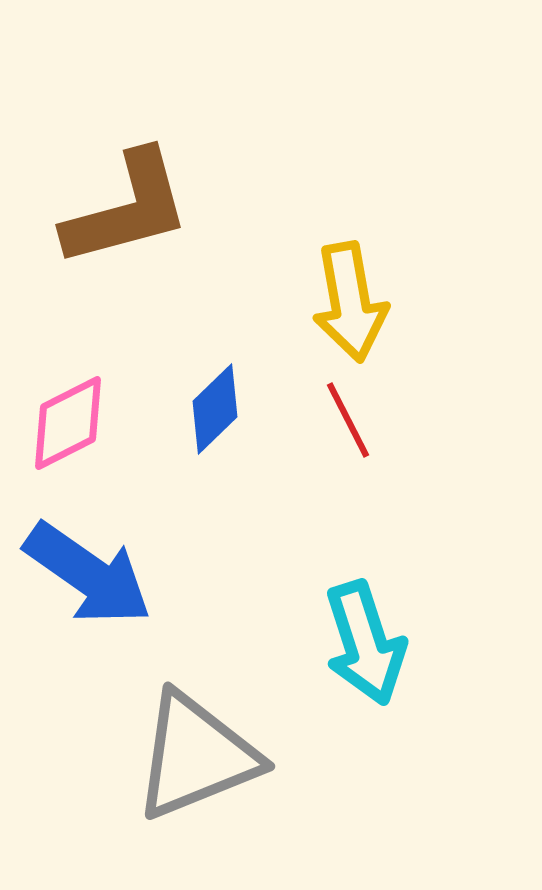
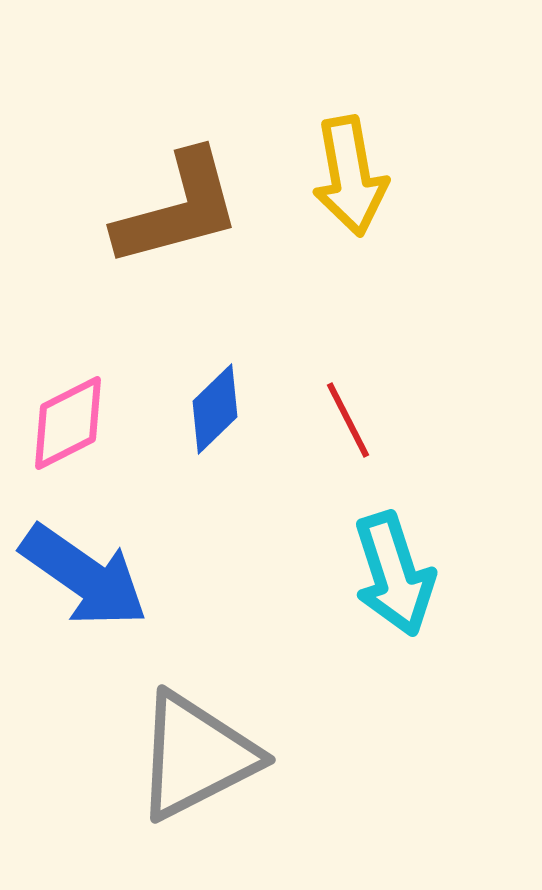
brown L-shape: moved 51 px right
yellow arrow: moved 126 px up
blue arrow: moved 4 px left, 2 px down
cyan arrow: moved 29 px right, 69 px up
gray triangle: rotated 5 degrees counterclockwise
